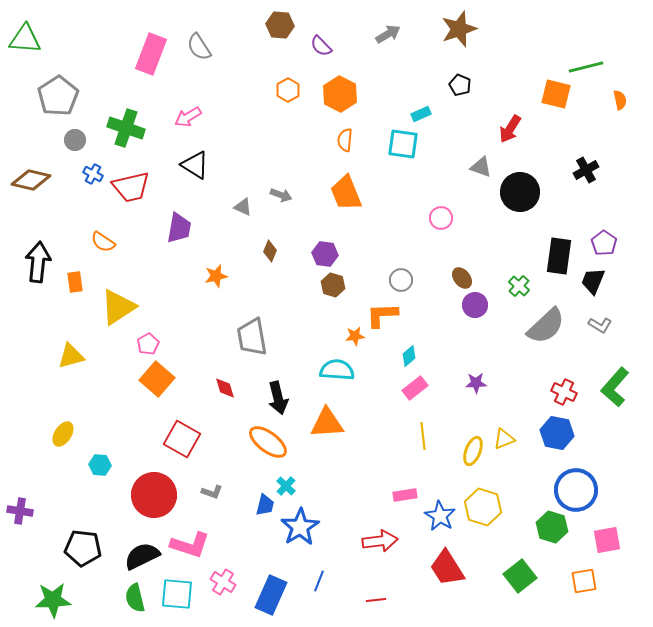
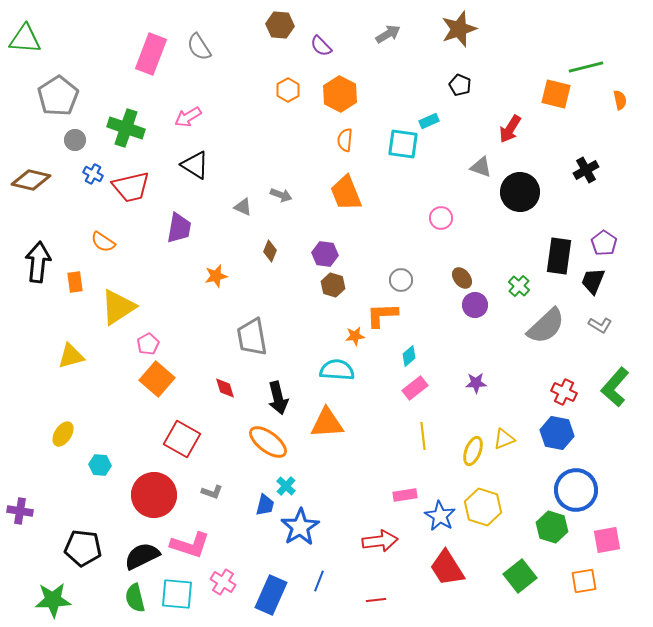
cyan rectangle at (421, 114): moved 8 px right, 7 px down
